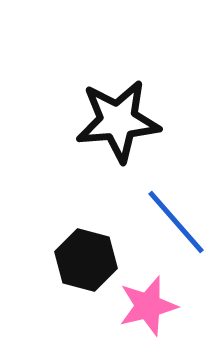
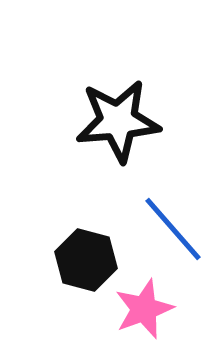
blue line: moved 3 px left, 7 px down
pink star: moved 4 px left, 3 px down; rotated 6 degrees counterclockwise
